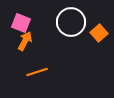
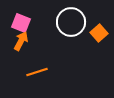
orange arrow: moved 4 px left
